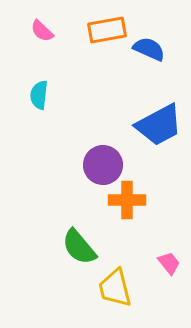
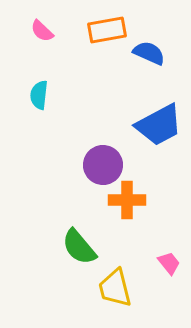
blue semicircle: moved 4 px down
